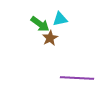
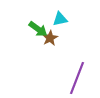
green arrow: moved 2 px left, 5 px down
purple line: rotated 72 degrees counterclockwise
